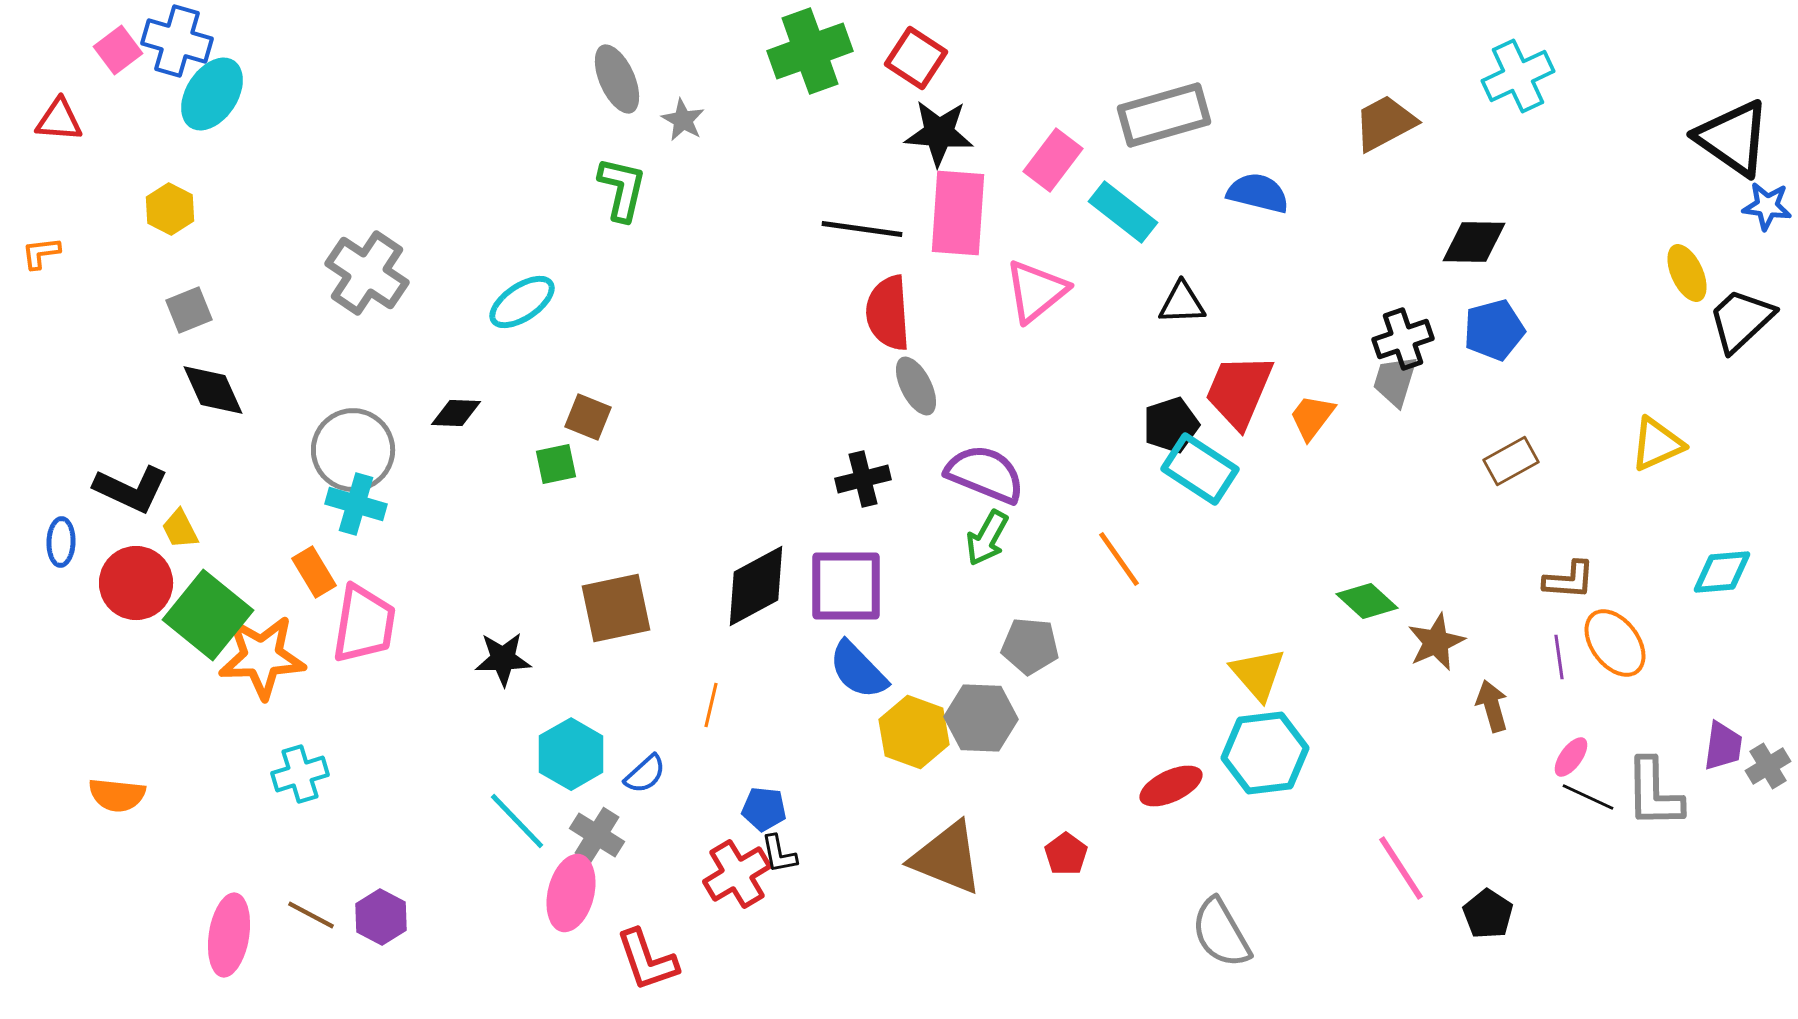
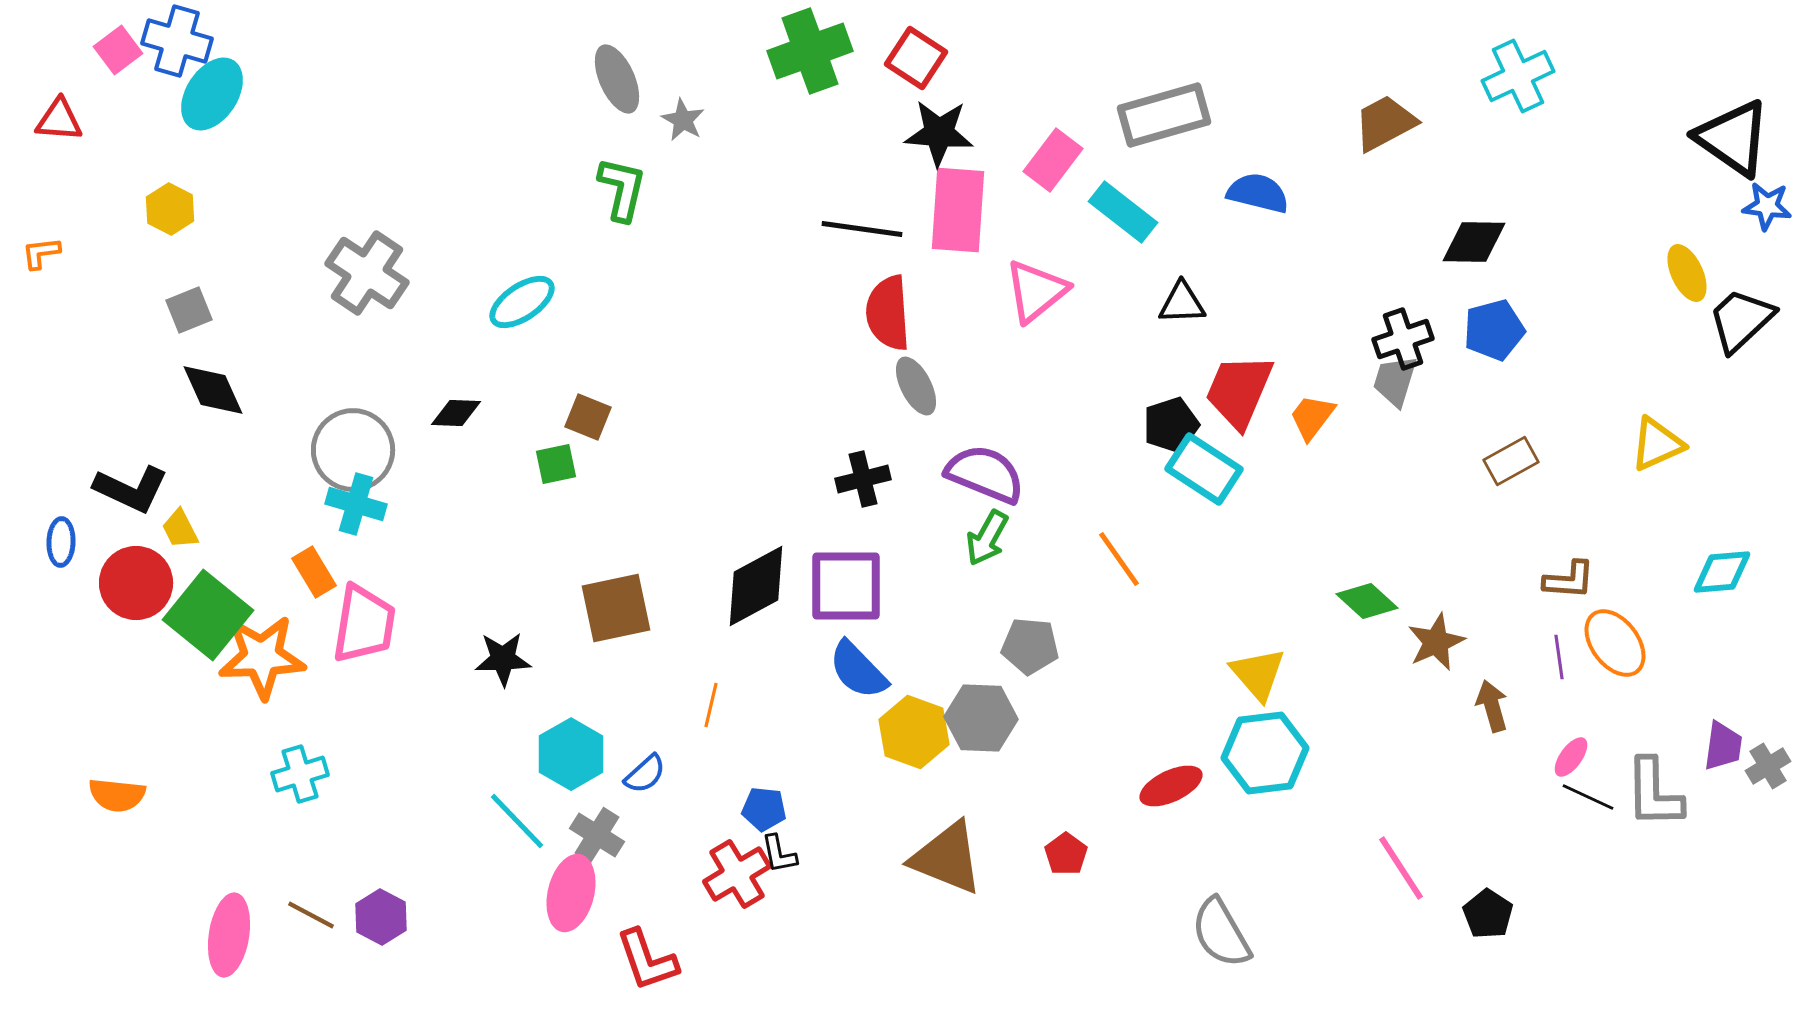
pink rectangle at (958, 213): moved 3 px up
cyan rectangle at (1200, 469): moved 4 px right
